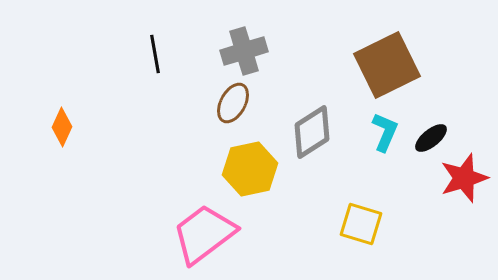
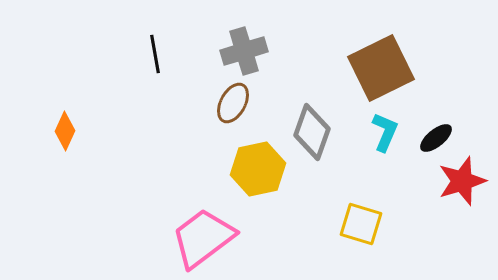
brown square: moved 6 px left, 3 px down
orange diamond: moved 3 px right, 4 px down
gray diamond: rotated 38 degrees counterclockwise
black ellipse: moved 5 px right
yellow hexagon: moved 8 px right
red star: moved 2 px left, 3 px down
pink trapezoid: moved 1 px left, 4 px down
